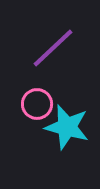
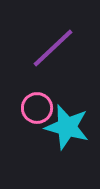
pink circle: moved 4 px down
